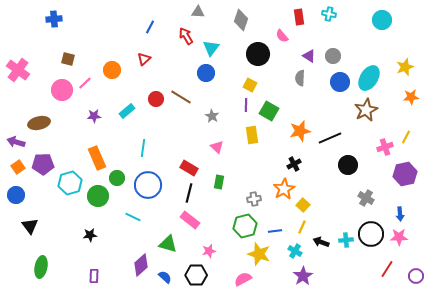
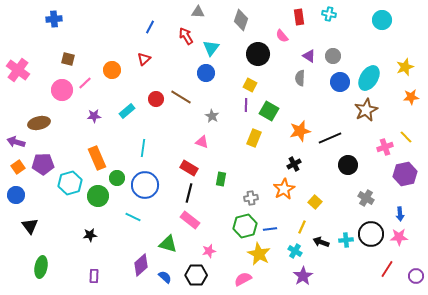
yellow rectangle at (252, 135): moved 2 px right, 3 px down; rotated 30 degrees clockwise
yellow line at (406, 137): rotated 72 degrees counterclockwise
pink triangle at (217, 147): moved 15 px left, 5 px up; rotated 24 degrees counterclockwise
green rectangle at (219, 182): moved 2 px right, 3 px up
blue circle at (148, 185): moved 3 px left
gray cross at (254, 199): moved 3 px left, 1 px up
yellow square at (303, 205): moved 12 px right, 3 px up
blue line at (275, 231): moved 5 px left, 2 px up
yellow star at (259, 254): rotated 10 degrees clockwise
